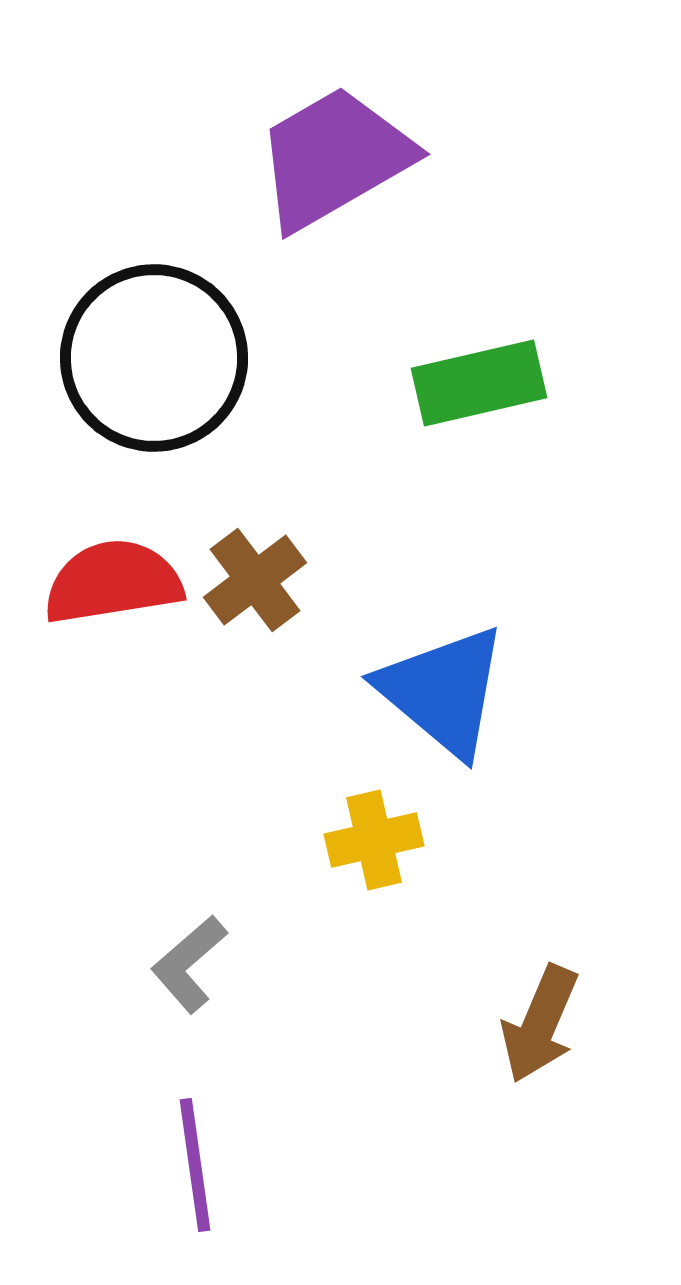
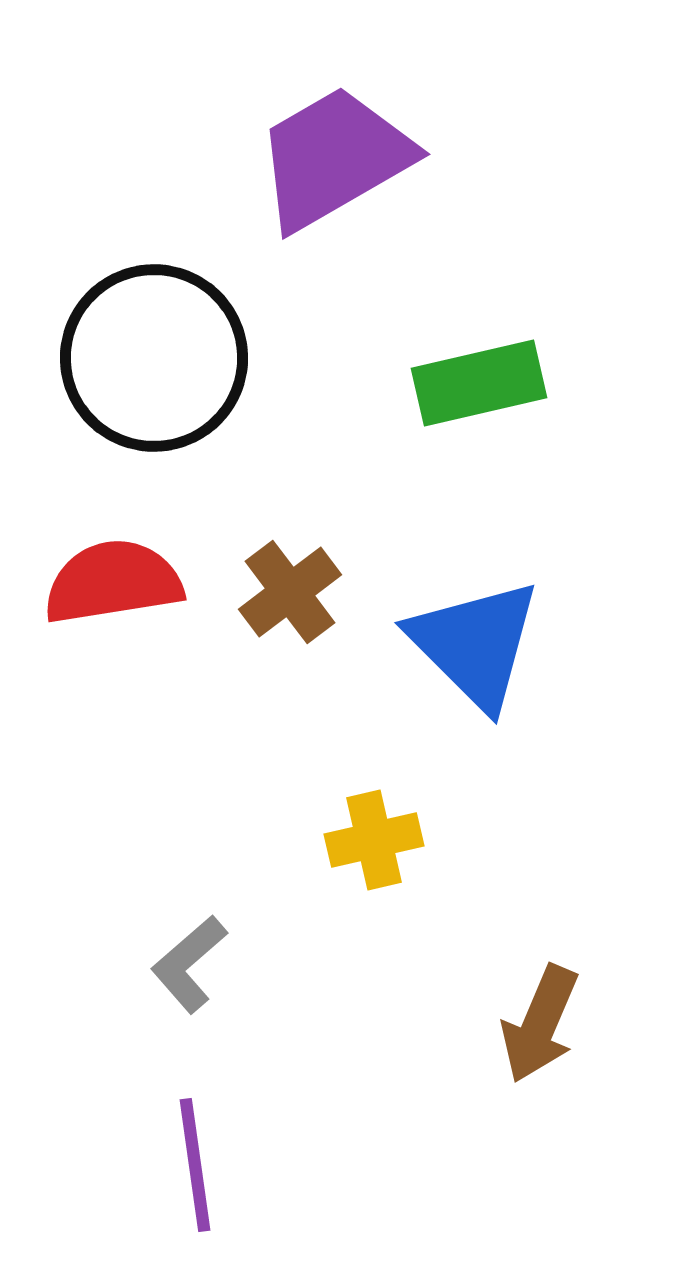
brown cross: moved 35 px right, 12 px down
blue triangle: moved 32 px right, 47 px up; rotated 5 degrees clockwise
